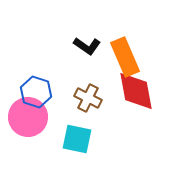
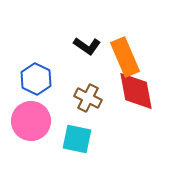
blue hexagon: moved 13 px up; rotated 8 degrees clockwise
pink circle: moved 3 px right, 4 px down
